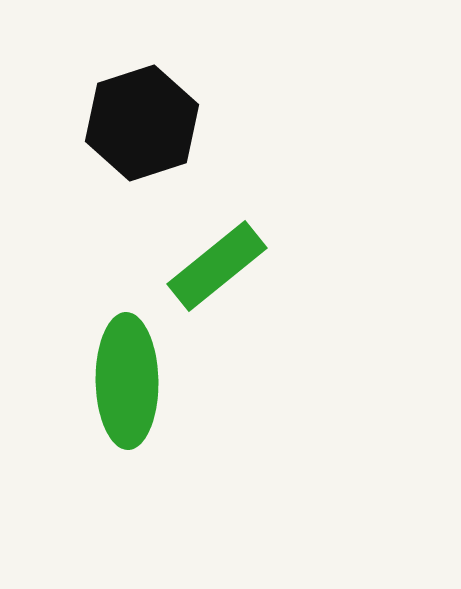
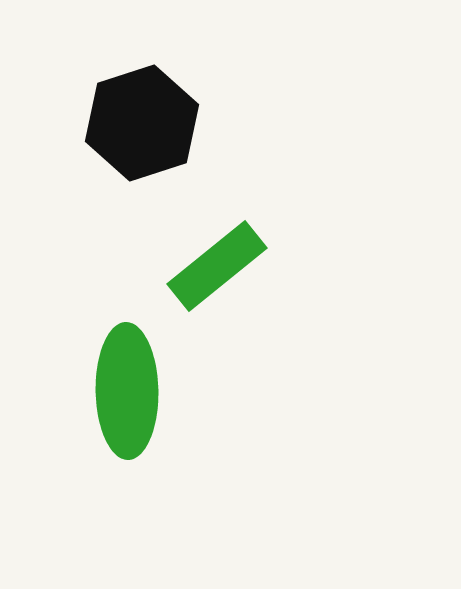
green ellipse: moved 10 px down
